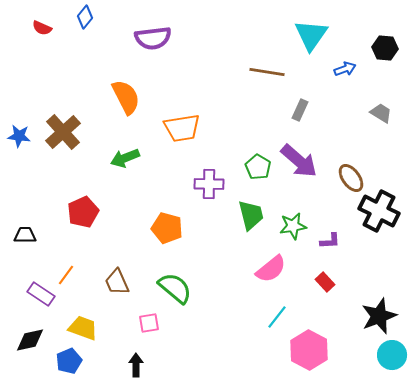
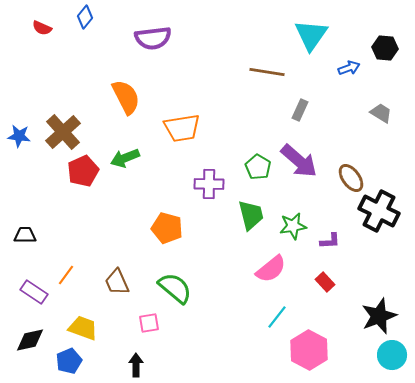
blue arrow: moved 4 px right, 1 px up
red pentagon: moved 41 px up
purple rectangle: moved 7 px left, 2 px up
